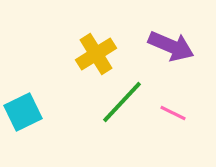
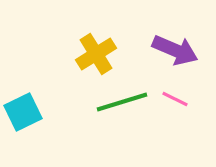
purple arrow: moved 4 px right, 4 px down
green line: rotated 30 degrees clockwise
pink line: moved 2 px right, 14 px up
